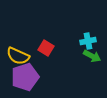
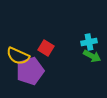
cyan cross: moved 1 px right, 1 px down
purple pentagon: moved 5 px right, 6 px up
